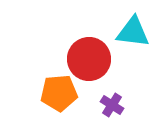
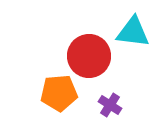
red circle: moved 3 px up
purple cross: moved 2 px left
